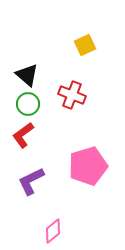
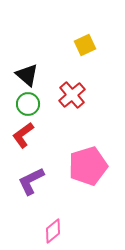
red cross: rotated 28 degrees clockwise
